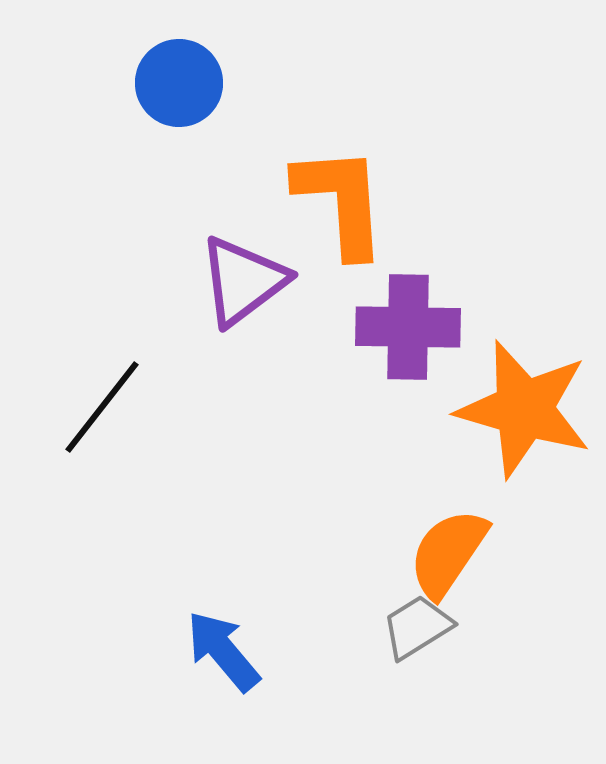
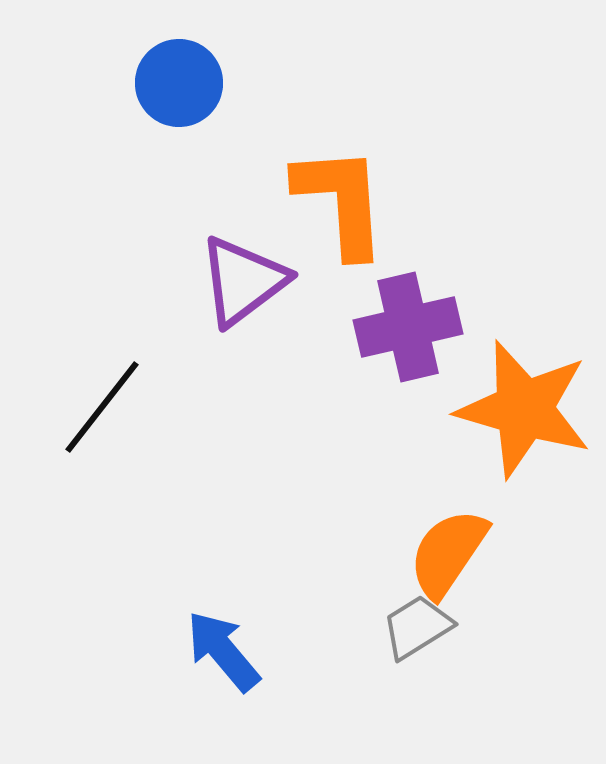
purple cross: rotated 14 degrees counterclockwise
